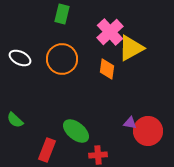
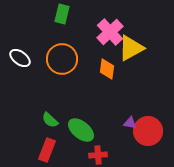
white ellipse: rotated 10 degrees clockwise
green semicircle: moved 35 px right
green ellipse: moved 5 px right, 1 px up
